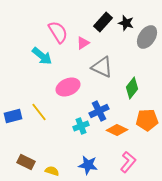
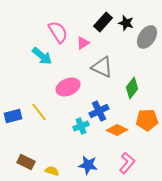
pink L-shape: moved 1 px left, 1 px down
